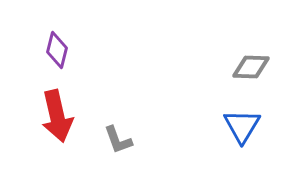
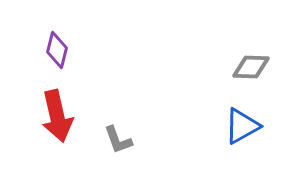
blue triangle: rotated 30 degrees clockwise
